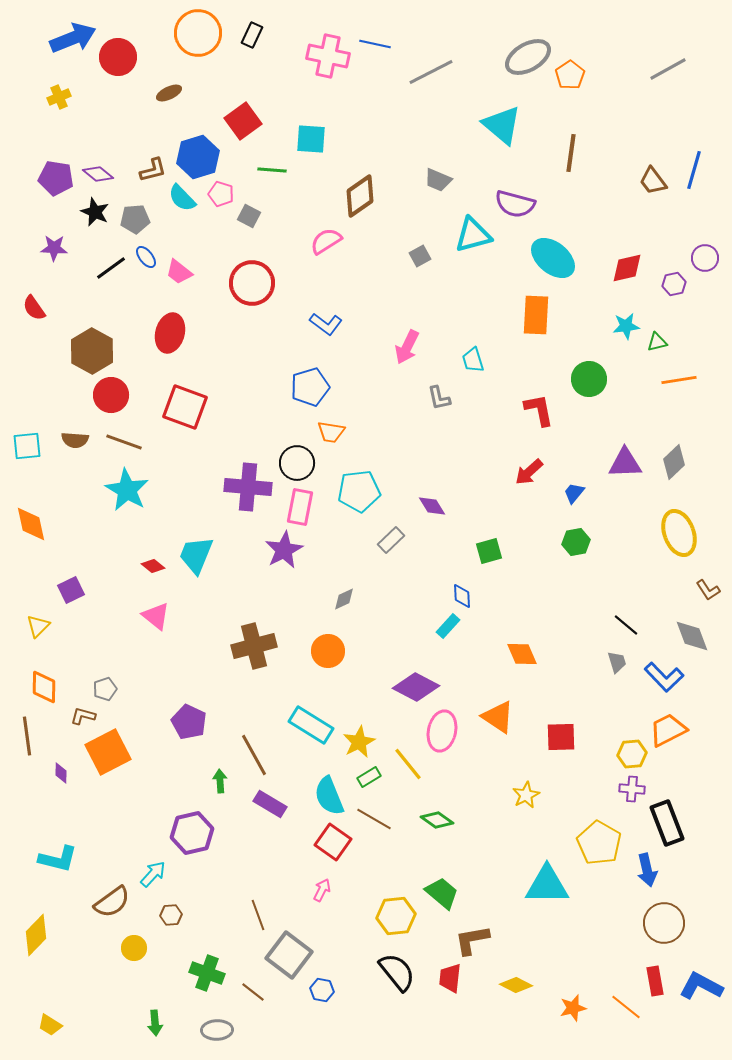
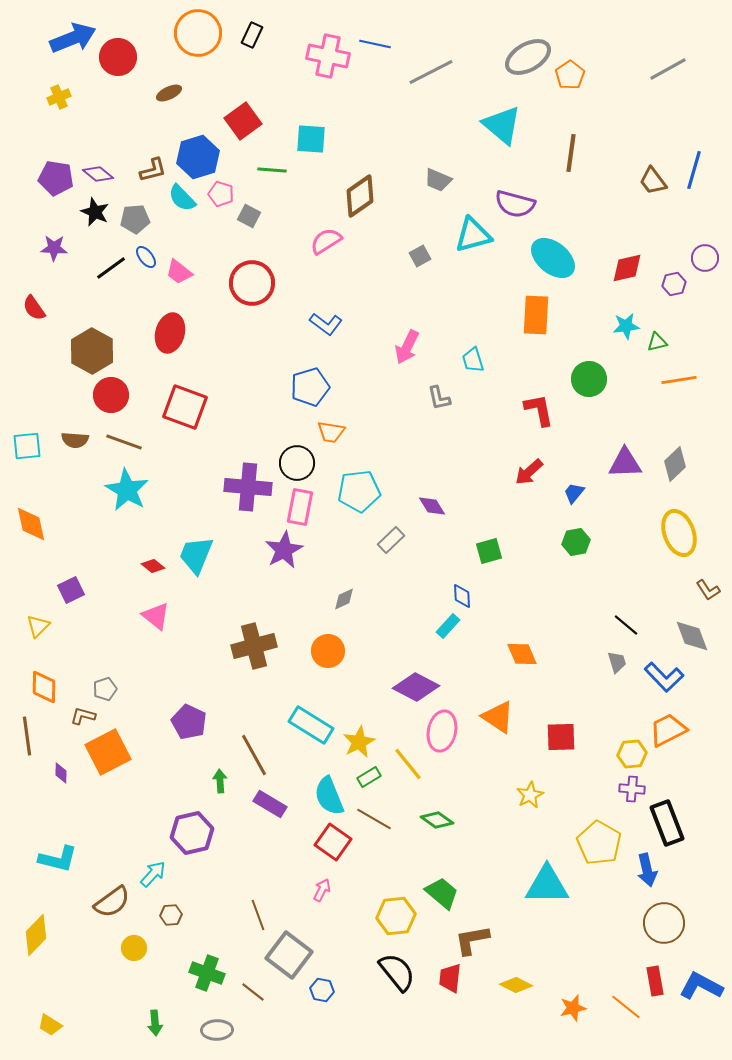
gray diamond at (674, 462): moved 1 px right, 2 px down
yellow star at (526, 795): moved 4 px right
